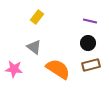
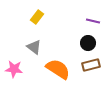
purple line: moved 3 px right
